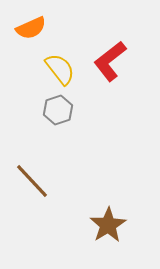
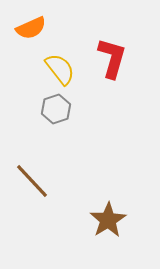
red L-shape: moved 2 px right, 3 px up; rotated 144 degrees clockwise
gray hexagon: moved 2 px left, 1 px up
brown star: moved 5 px up
